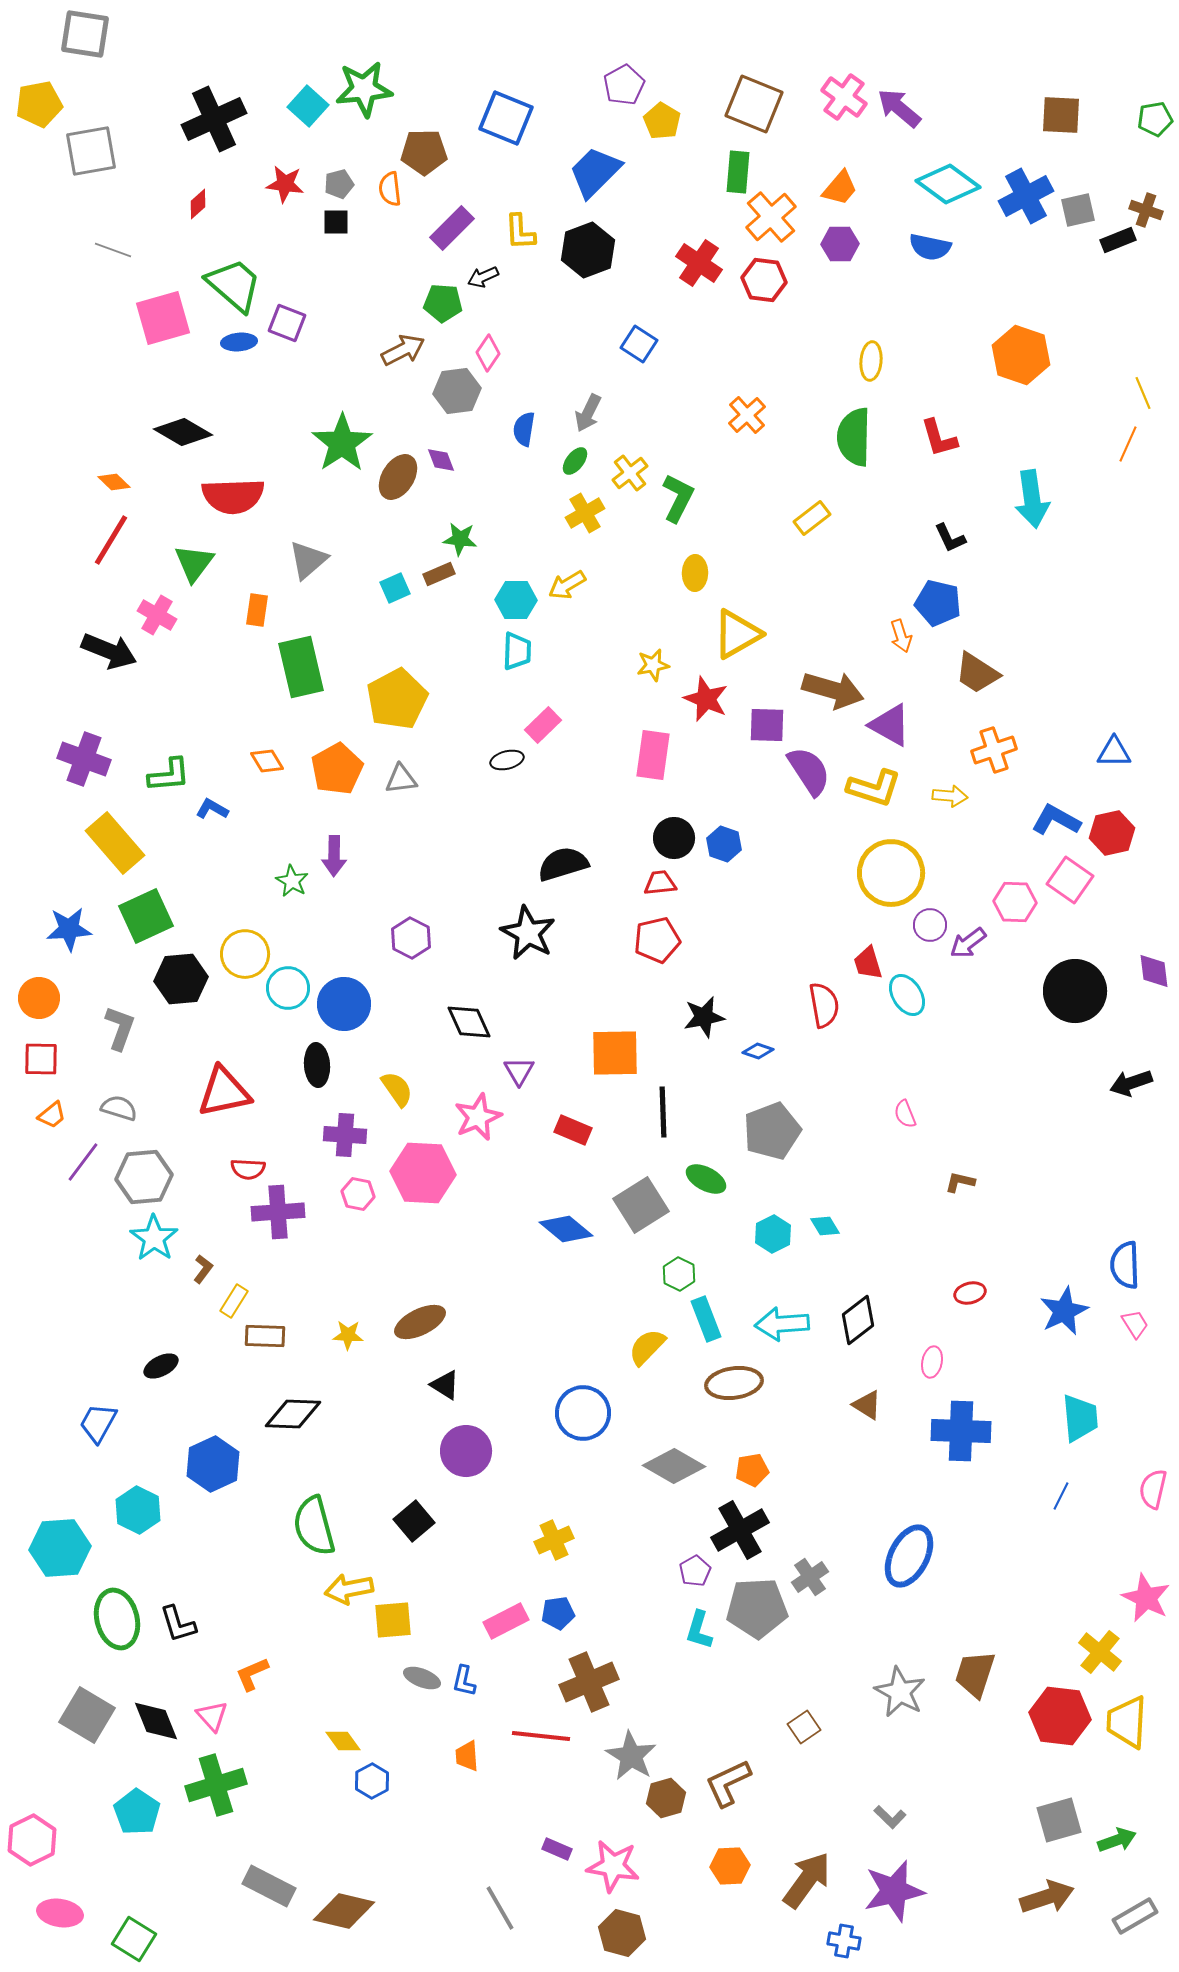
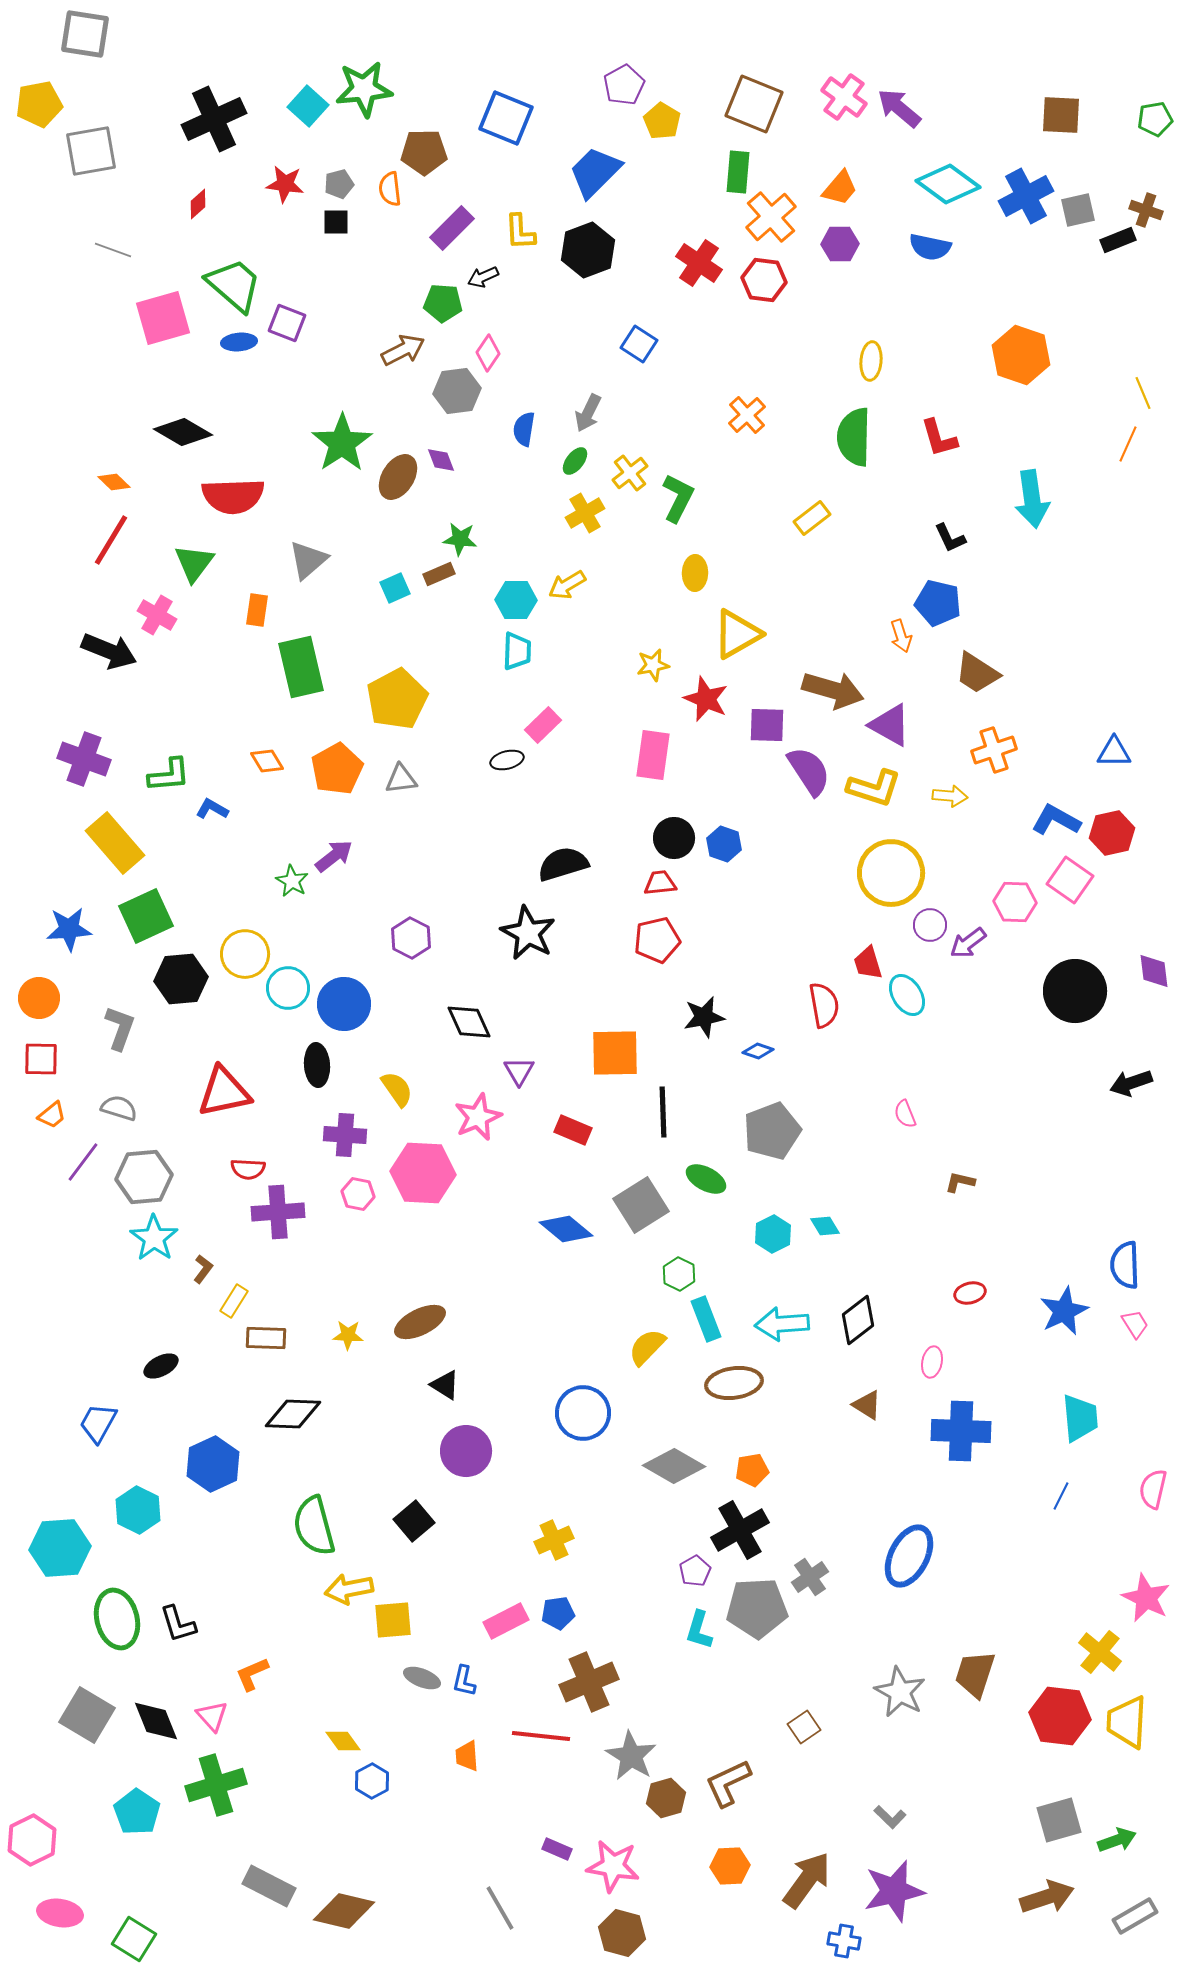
purple arrow at (334, 856): rotated 129 degrees counterclockwise
brown rectangle at (265, 1336): moved 1 px right, 2 px down
